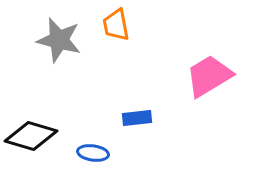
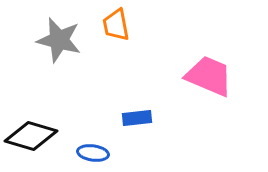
pink trapezoid: rotated 54 degrees clockwise
